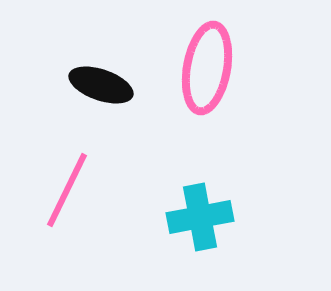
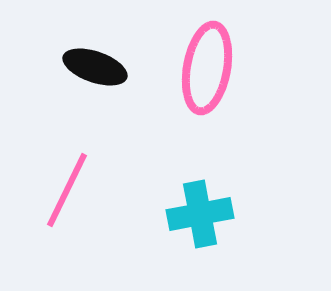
black ellipse: moved 6 px left, 18 px up
cyan cross: moved 3 px up
